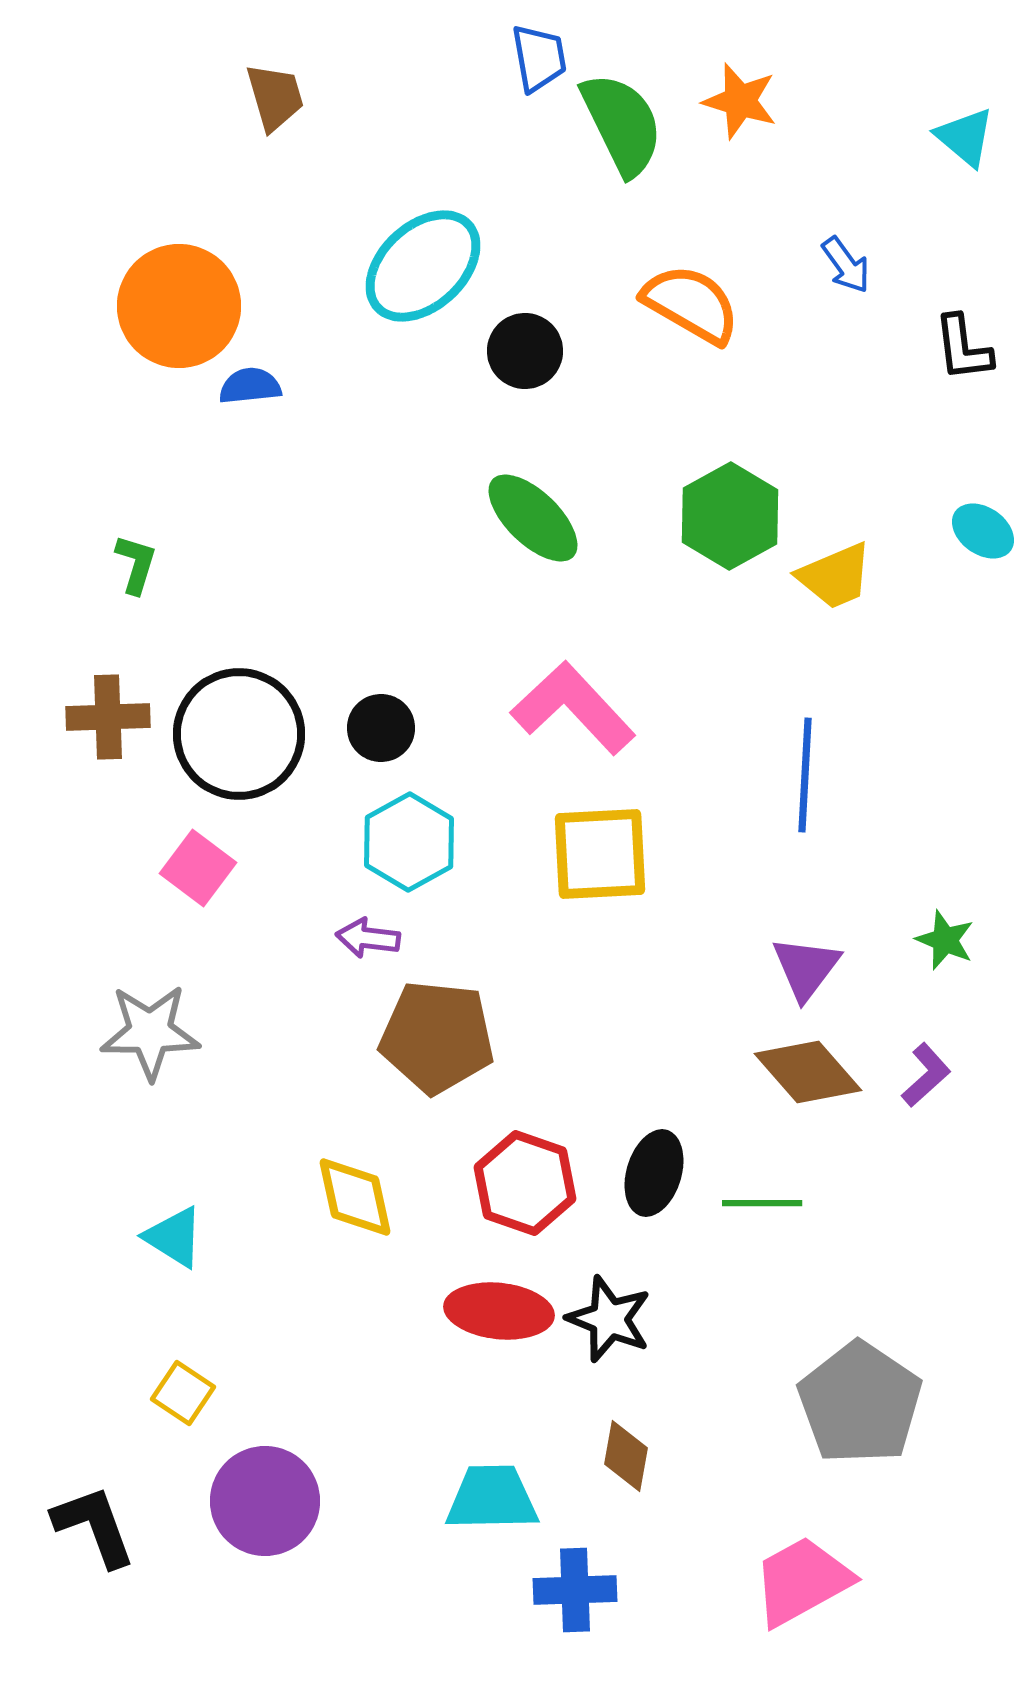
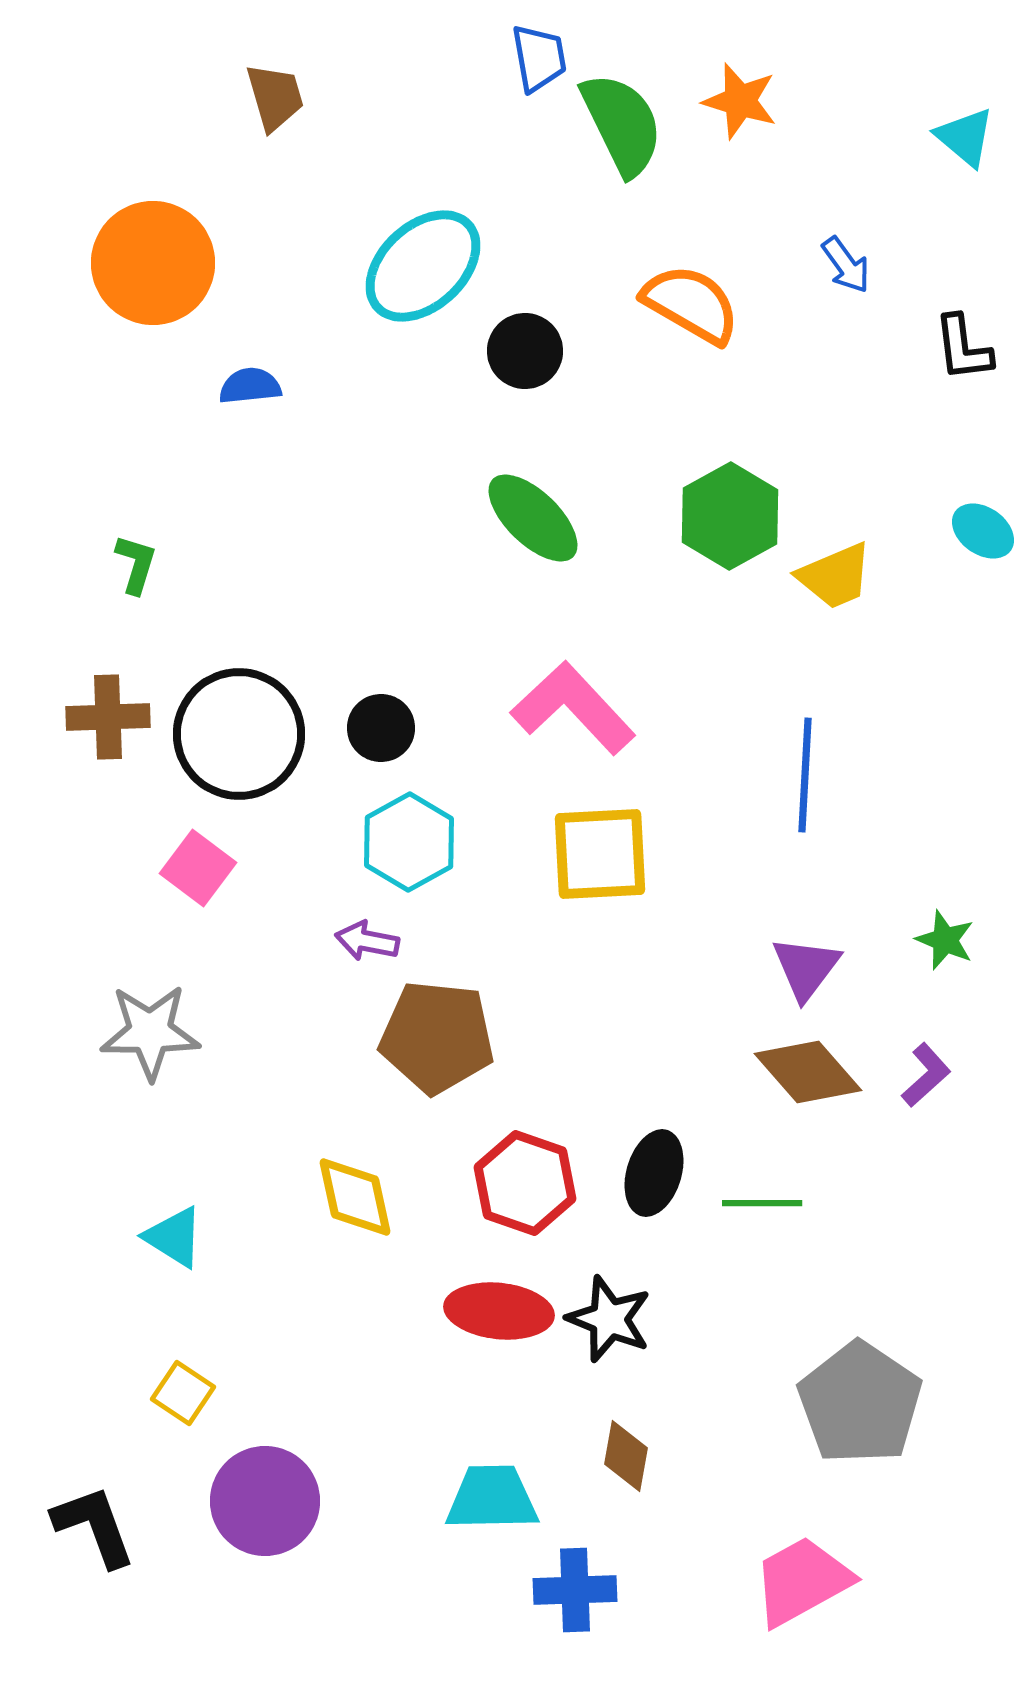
orange circle at (179, 306): moved 26 px left, 43 px up
purple arrow at (368, 938): moved 1 px left, 3 px down; rotated 4 degrees clockwise
